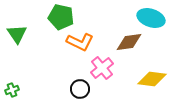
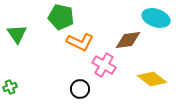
cyan ellipse: moved 5 px right
brown diamond: moved 1 px left, 2 px up
pink cross: moved 2 px right, 3 px up; rotated 20 degrees counterclockwise
yellow diamond: rotated 32 degrees clockwise
green cross: moved 2 px left, 3 px up
